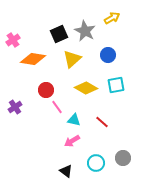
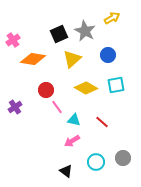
cyan circle: moved 1 px up
